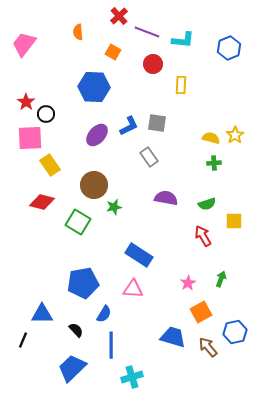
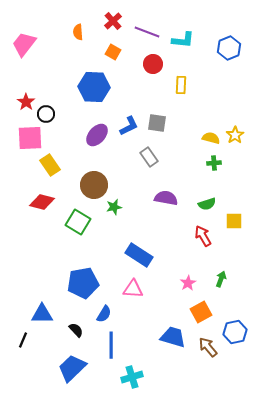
red cross at (119, 16): moved 6 px left, 5 px down
